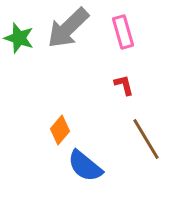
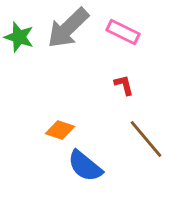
pink rectangle: rotated 48 degrees counterclockwise
green star: moved 1 px up
orange diamond: rotated 68 degrees clockwise
brown line: rotated 9 degrees counterclockwise
